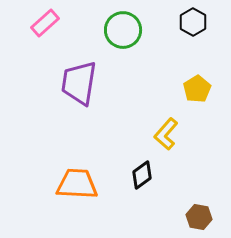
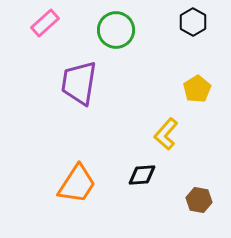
green circle: moved 7 px left
black diamond: rotated 32 degrees clockwise
orange trapezoid: rotated 120 degrees clockwise
brown hexagon: moved 17 px up
